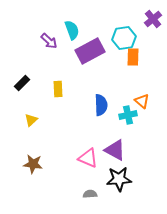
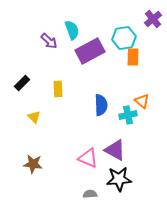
yellow triangle: moved 3 px right, 3 px up; rotated 32 degrees counterclockwise
